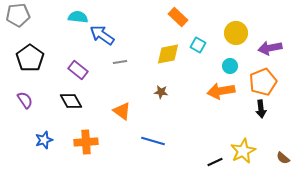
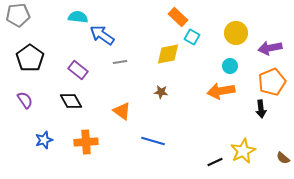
cyan square: moved 6 px left, 8 px up
orange pentagon: moved 9 px right
